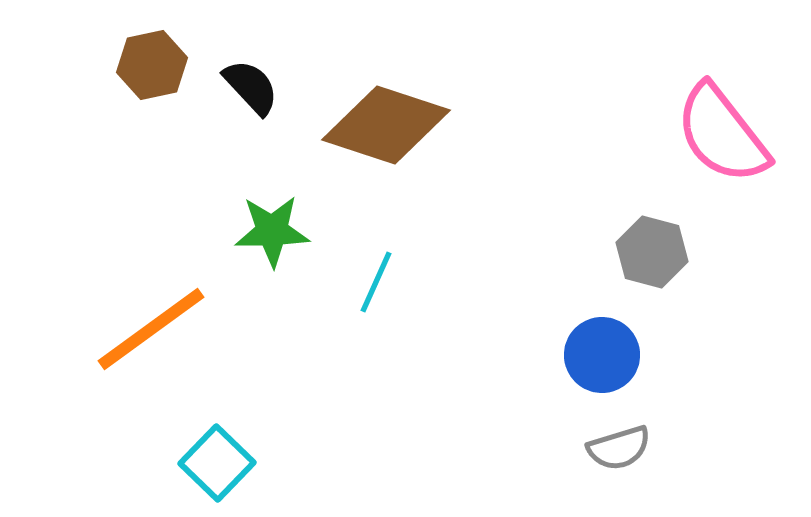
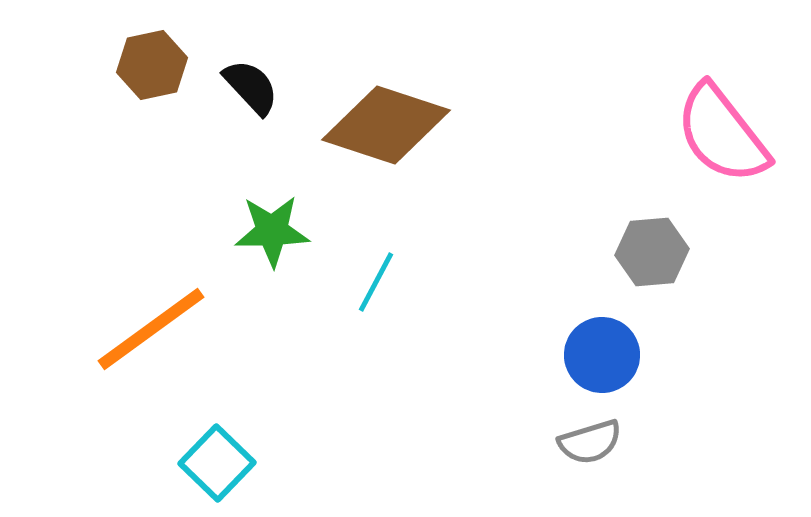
gray hexagon: rotated 20 degrees counterclockwise
cyan line: rotated 4 degrees clockwise
gray semicircle: moved 29 px left, 6 px up
